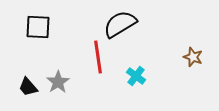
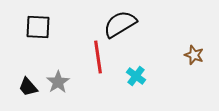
brown star: moved 1 px right, 2 px up
